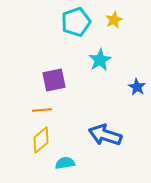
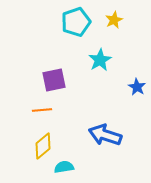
yellow diamond: moved 2 px right, 6 px down
cyan semicircle: moved 1 px left, 4 px down
